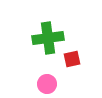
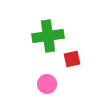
green cross: moved 2 px up
